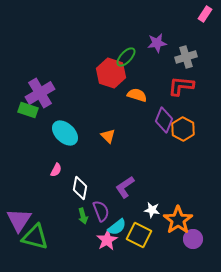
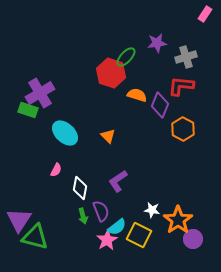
purple diamond: moved 4 px left, 15 px up
purple L-shape: moved 7 px left, 6 px up
